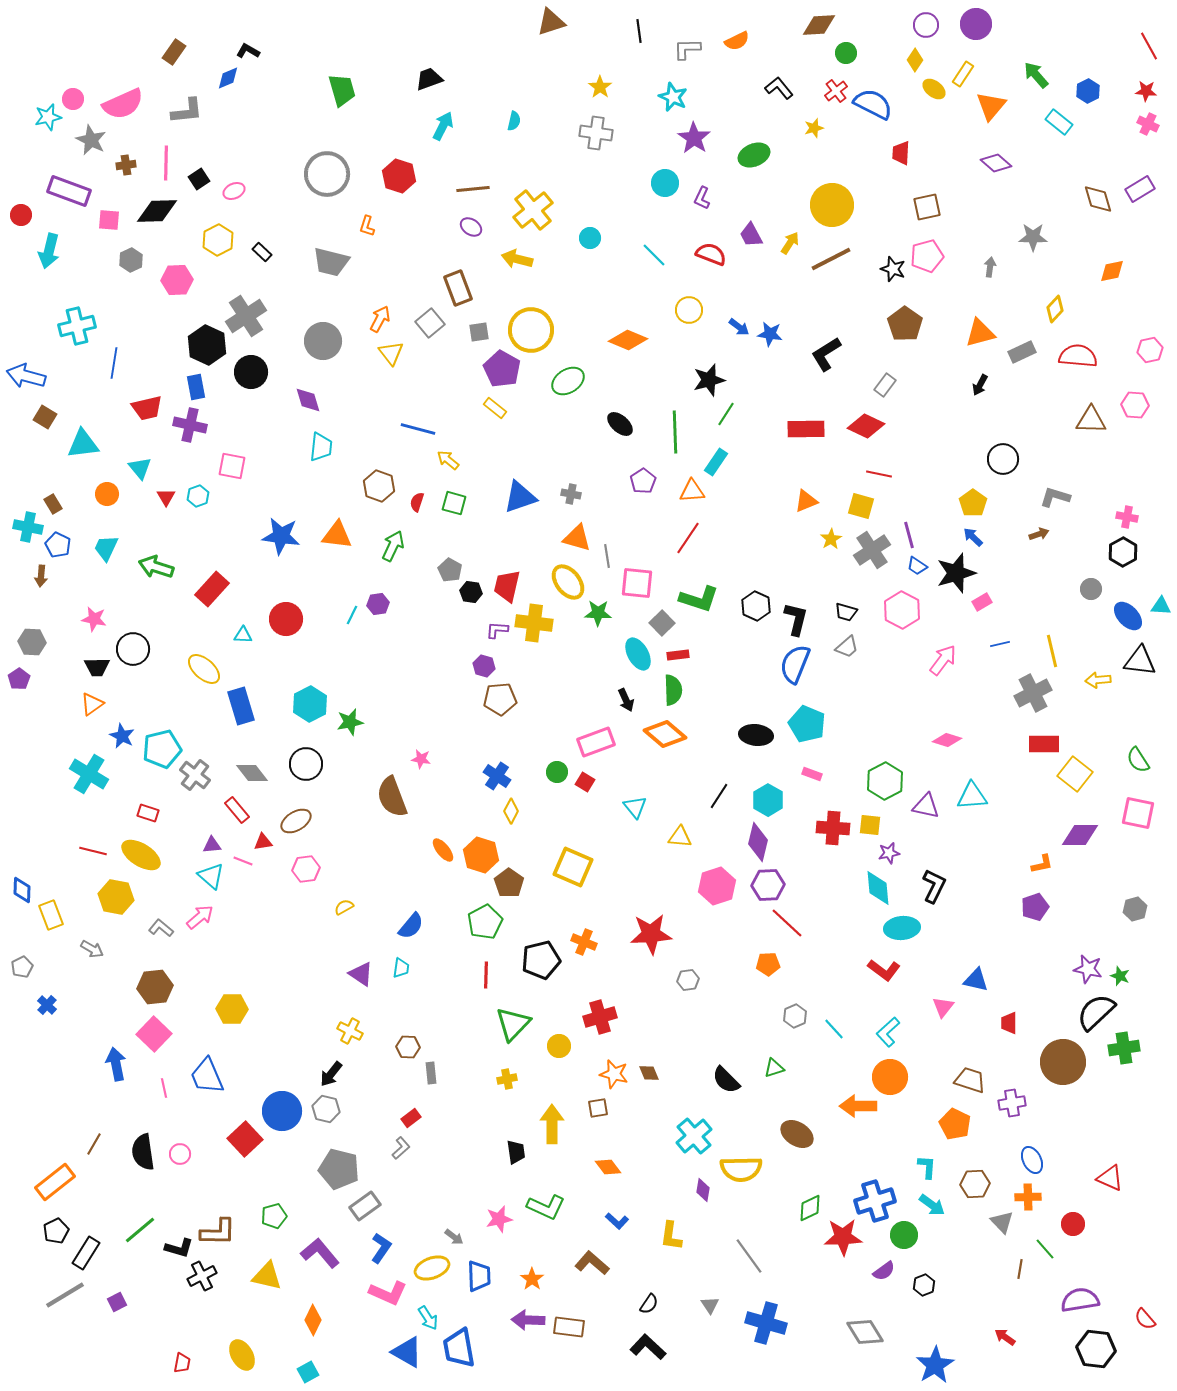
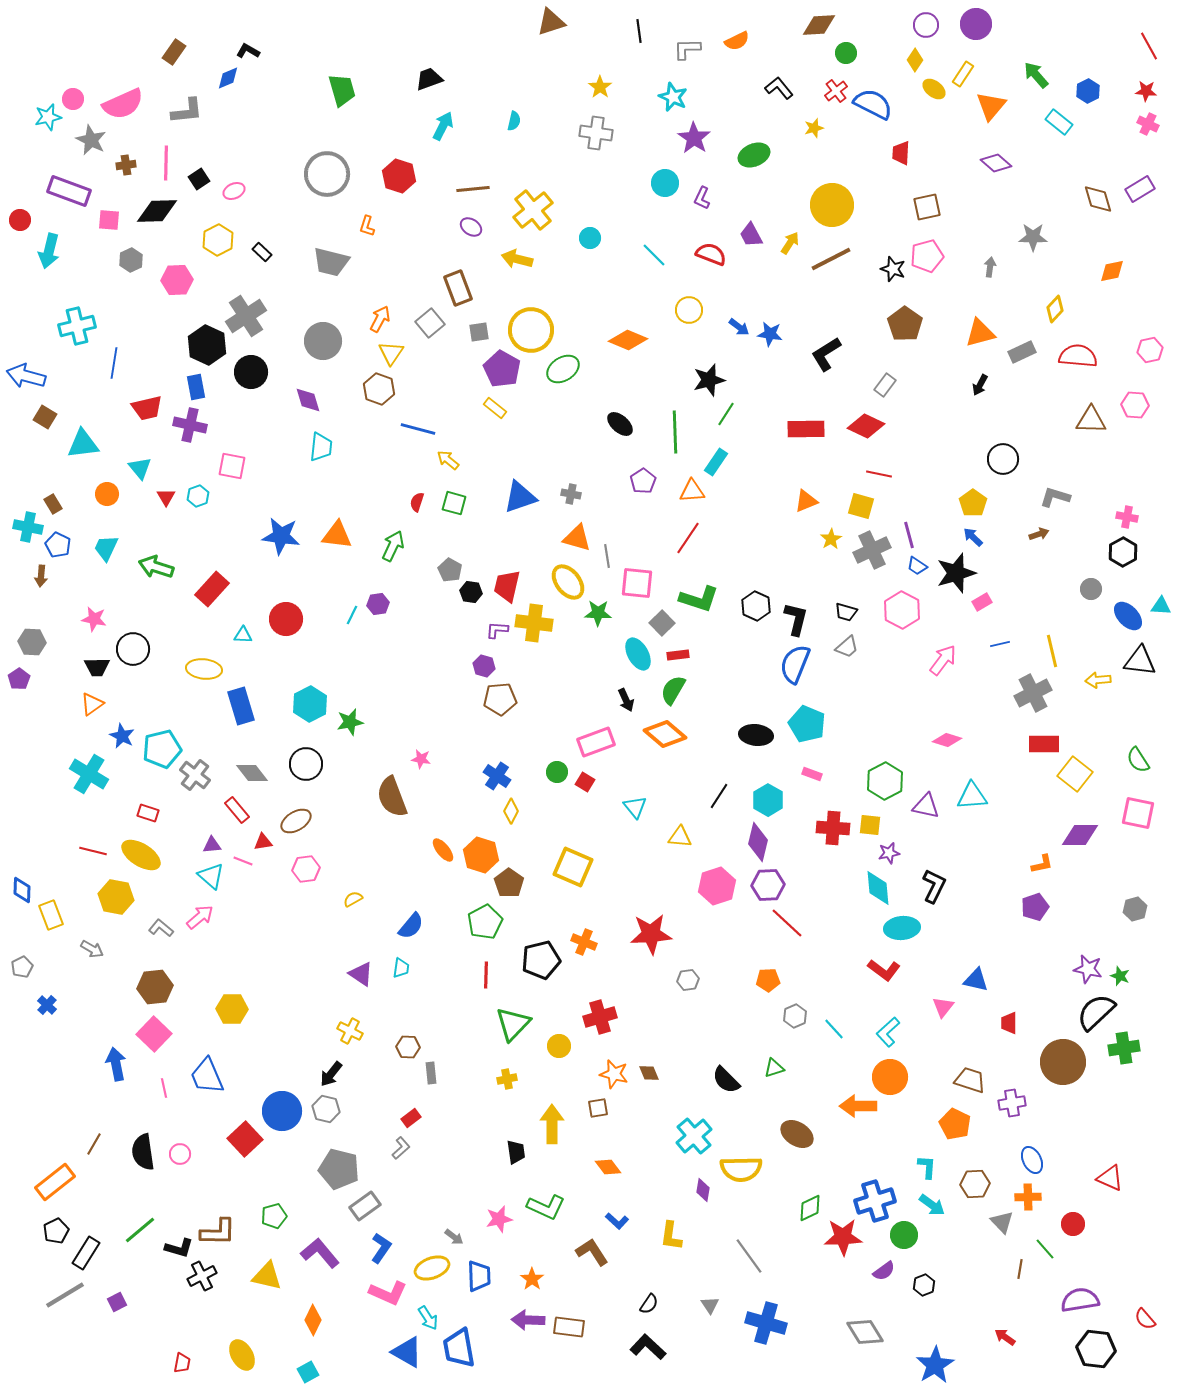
red circle at (21, 215): moved 1 px left, 5 px down
yellow triangle at (391, 353): rotated 12 degrees clockwise
green ellipse at (568, 381): moved 5 px left, 12 px up
brown hexagon at (379, 486): moved 97 px up
gray cross at (872, 550): rotated 9 degrees clockwise
yellow ellipse at (204, 669): rotated 36 degrees counterclockwise
green semicircle at (673, 690): rotated 148 degrees counterclockwise
yellow semicircle at (344, 907): moved 9 px right, 8 px up
orange pentagon at (768, 964): moved 16 px down
brown L-shape at (592, 1263): moved 11 px up; rotated 16 degrees clockwise
